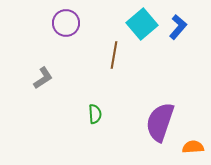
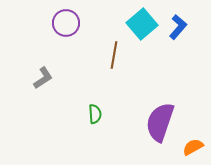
orange semicircle: rotated 25 degrees counterclockwise
